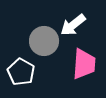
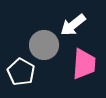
gray circle: moved 4 px down
